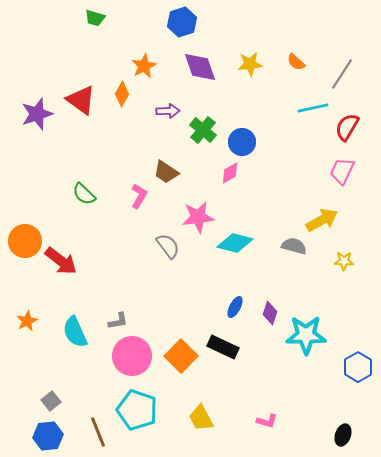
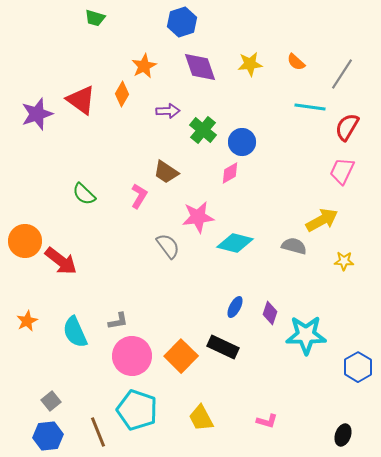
cyan line at (313, 108): moved 3 px left, 1 px up; rotated 20 degrees clockwise
